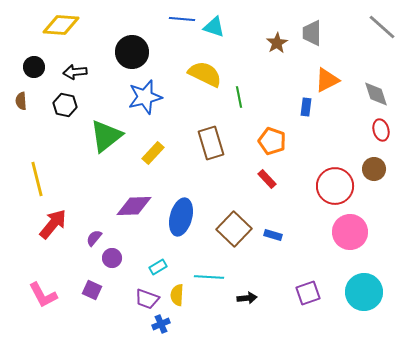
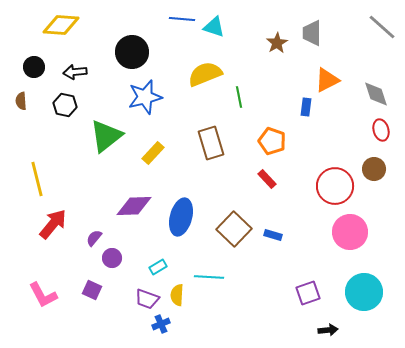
yellow semicircle at (205, 74): rotated 48 degrees counterclockwise
black arrow at (247, 298): moved 81 px right, 32 px down
